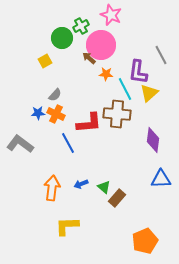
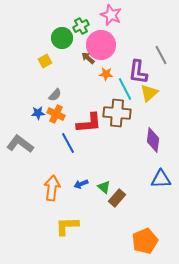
brown arrow: moved 1 px left
brown cross: moved 1 px up
